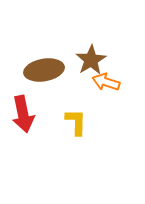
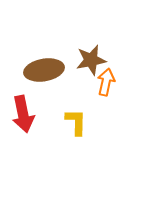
brown star: rotated 20 degrees clockwise
orange arrow: rotated 84 degrees clockwise
